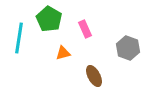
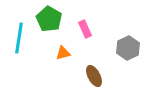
gray hexagon: rotated 15 degrees clockwise
